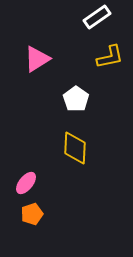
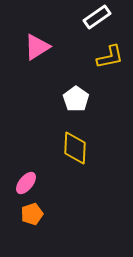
pink triangle: moved 12 px up
